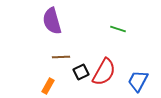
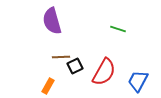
black square: moved 6 px left, 6 px up
